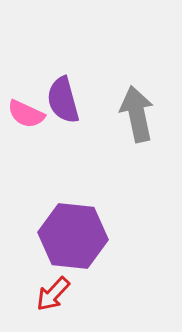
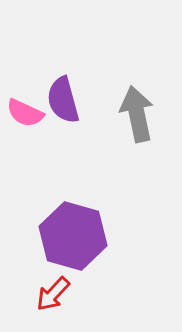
pink semicircle: moved 1 px left, 1 px up
purple hexagon: rotated 10 degrees clockwise
